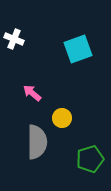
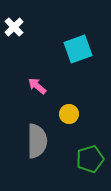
white cross: moved 12 px up; rotated 24 degrees clockwise
pink arrow: moved 5 px right, 7 px up
yellow circle: moved 7 px right, 4 px up
gray semicircle: moved 1 px up
